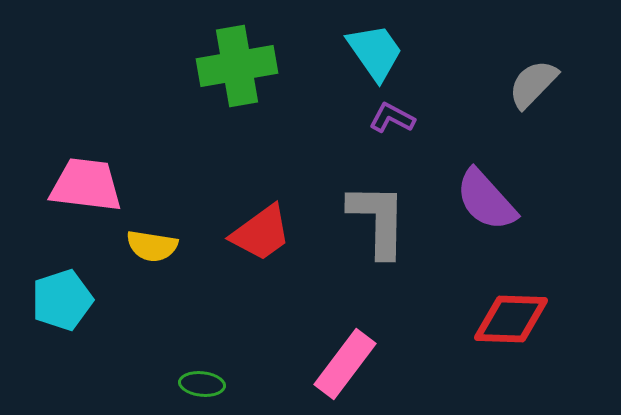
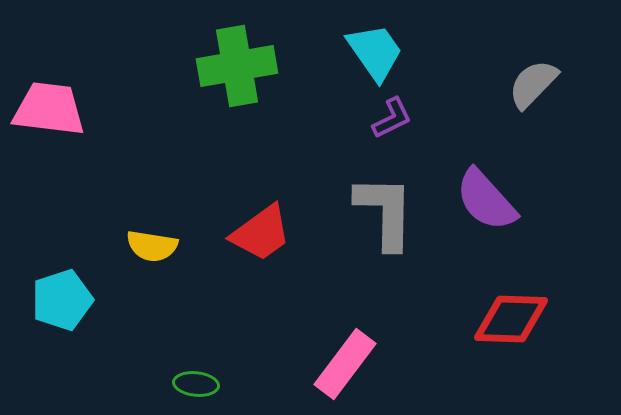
purple L-shape: rotated 126 degrees clockwise
pink trapezoid: moved 37 px left, 76 px up
gray L-shape: moved 7 px right, 8 px up
green ellipse: moved 6 px left
